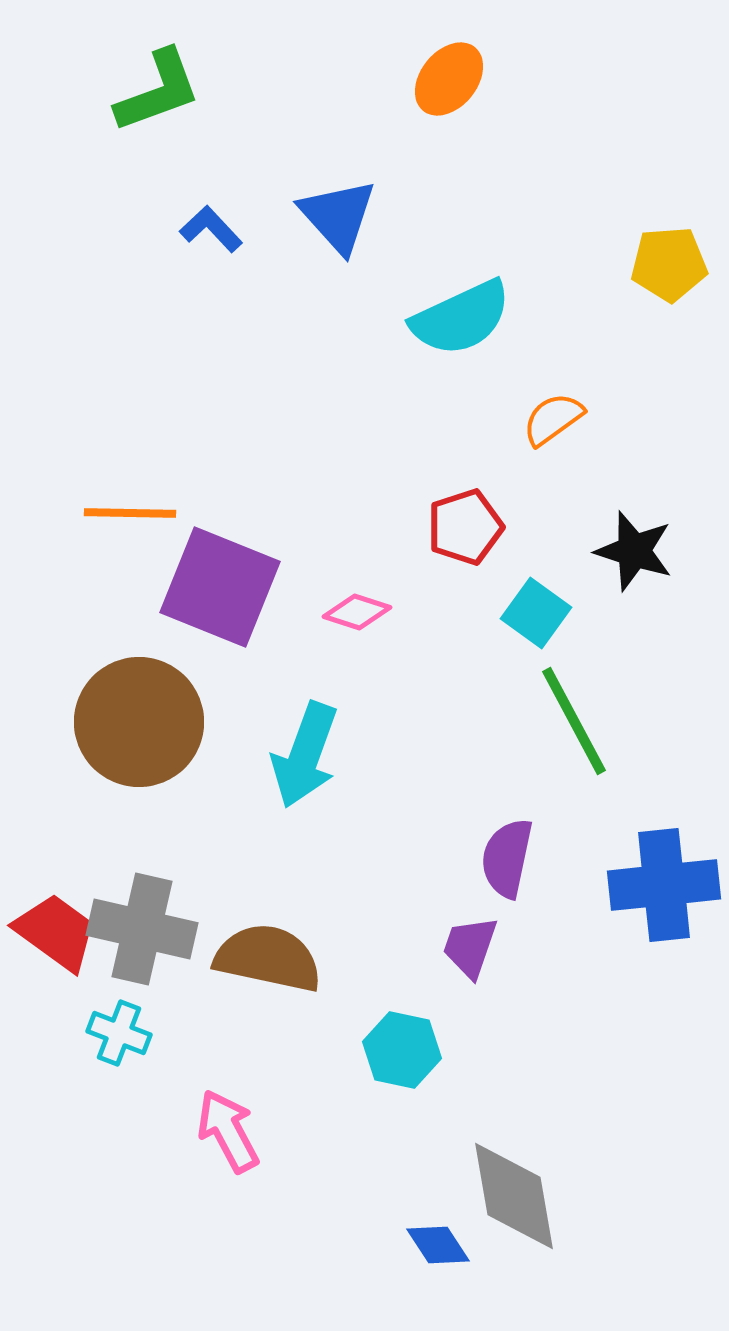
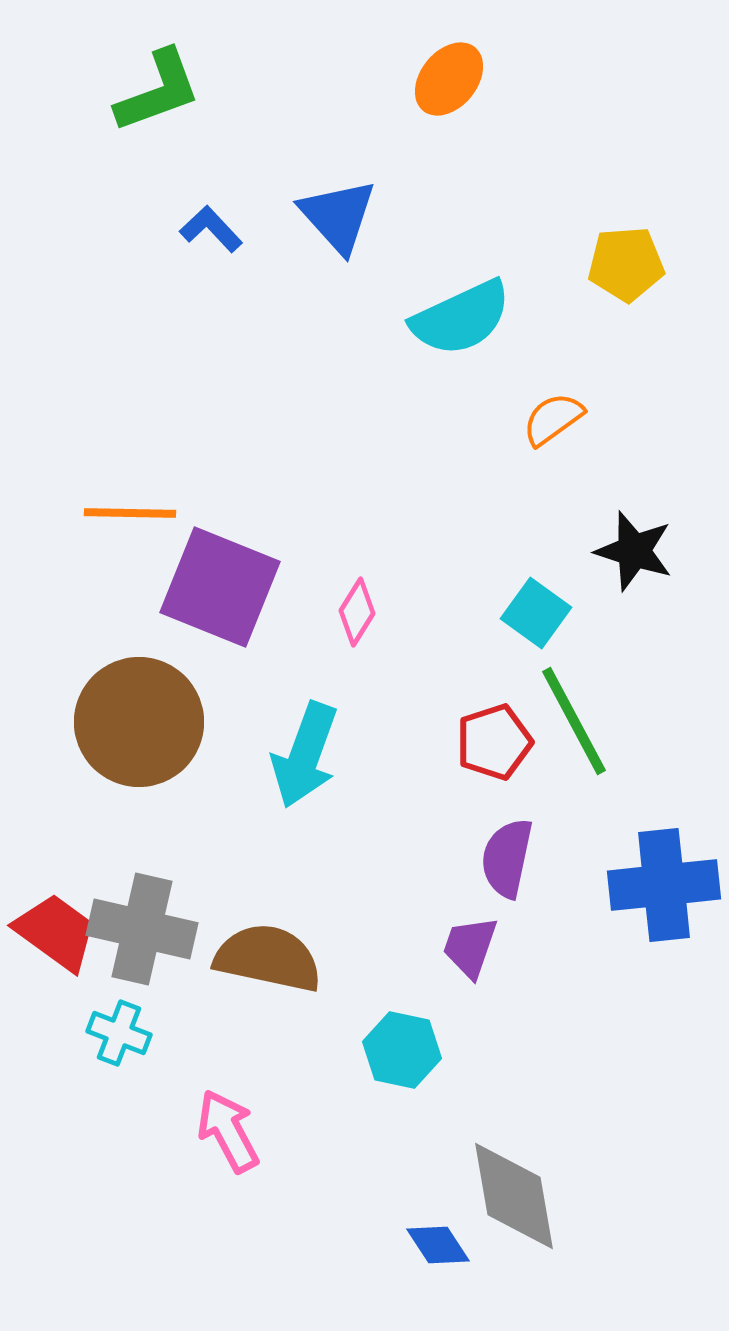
yellow pentagon: moved 43 px left
red pentagon: moved 29 px right, 215 px down
pink diamond: rotated 76 degrees counterclockwise
